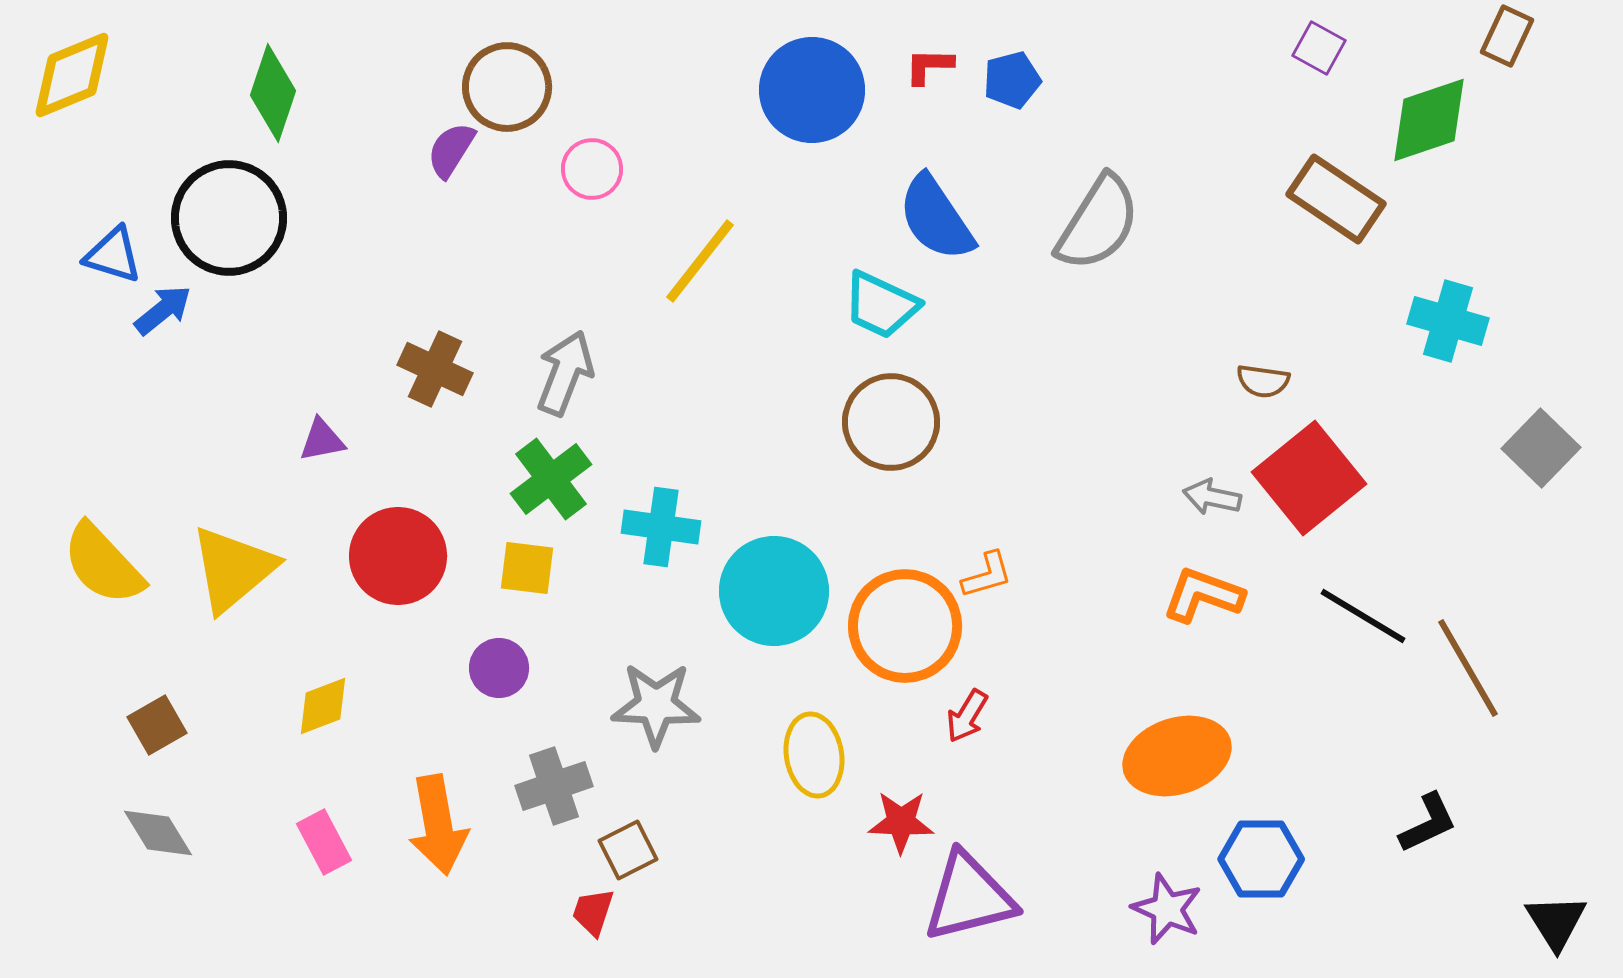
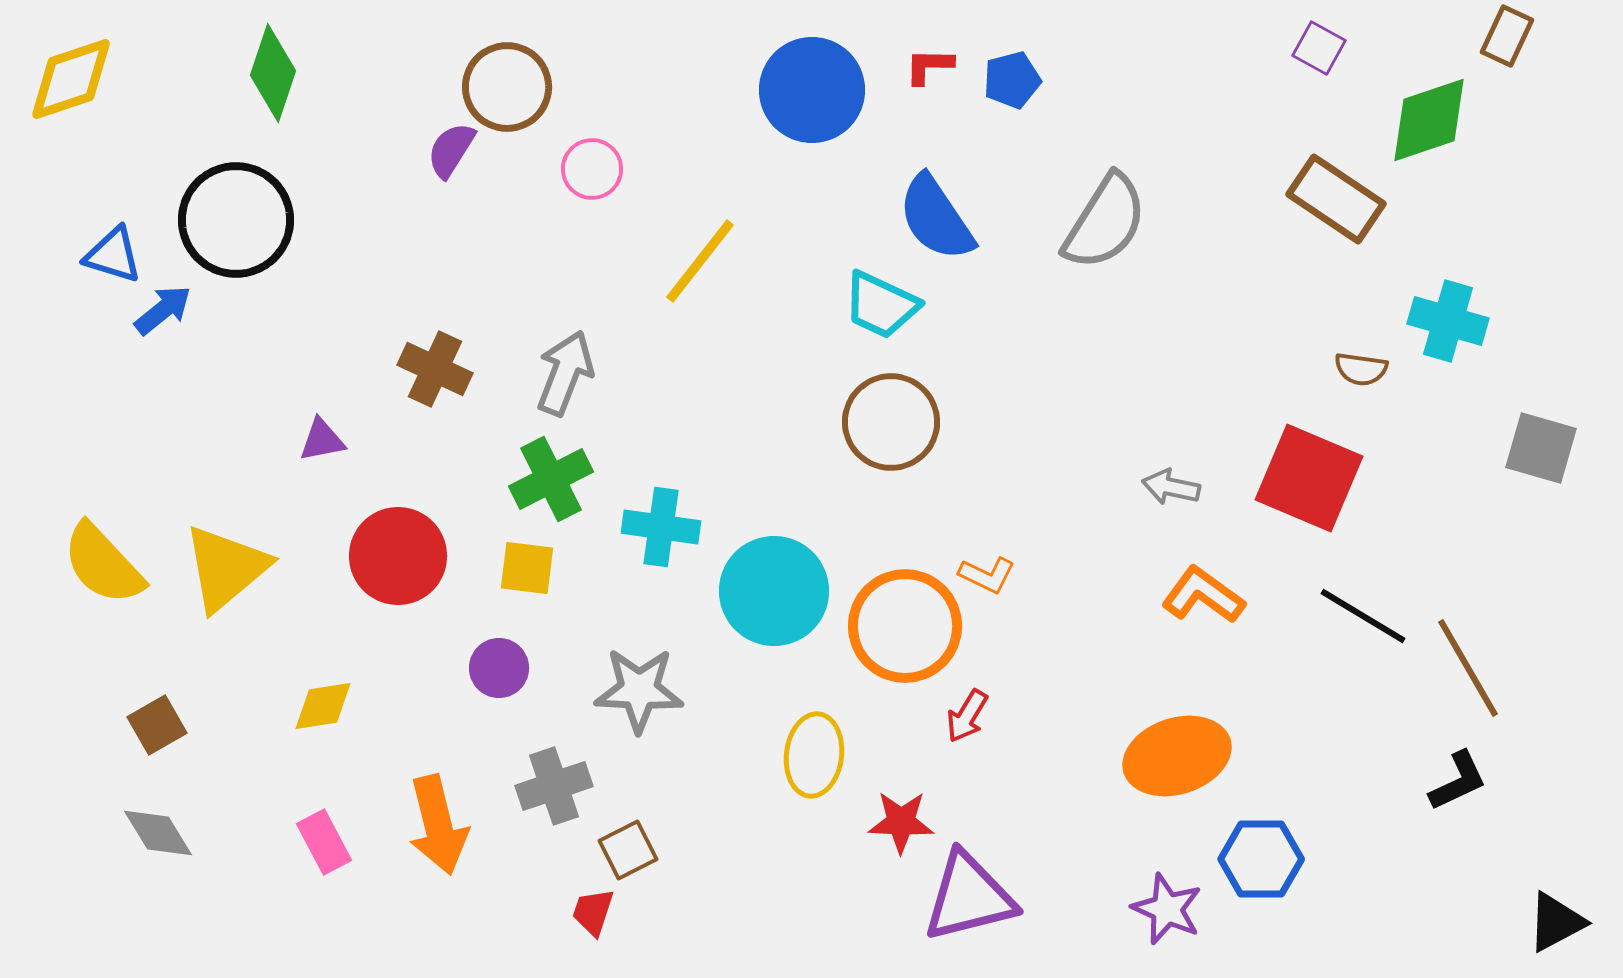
yellow diamond at (72, 75): moved 1 px left, 4 px down; rotated 4 degrees clockwise
green diamond at (273, 93): moved 20 px up
black circle at (229, 218): moved 7 px right, 2 px down
gray semicircle at (1098, 223): moved 7 px right, 1 px up
brown semicircle at (1263, 381): moved 98 px right, 12 px up
gray square at (1541, 448): rotated 28 degrees counterclockwise
red square at (1309, 478): rotated 28 degrees counterclockwise
green cross at (551, 479): rotated 10 degrees clockwise
gray arrow at (1212, 497): moved 41 px left, 10 px up
yellow triangle at (233, 569): moved 7 px left, 1 px up
orange L-shape at (987, 575): rotated 42 degrees clockwise
orange L-shape at (1203, 595): rotated 16 degrees clockwise
gray star at (656, 705): moved 17 px left, 15 px up
yellow diamond at (323, 706): rotated 12 degrees clockwise
yellow ellipse at (814, 755): rotated 16 degrees clockwise
black L-shape at (1428, 823): moved 30 px right, 42 px up
orange arrow at (438, 825): rotated 4 degrees counterclockwise
black triangle at (1556, 922): rotated 34 degrees clockwise
